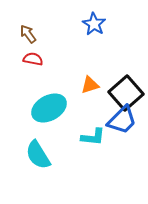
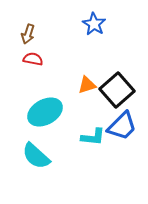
brown arrow: rotated 126 degrees counterclockwise
orange triangle: moved 3 px left
black square: moved 9 px left, 3 px up
cyan ellipse: moved 4 px left, 4 px down
blue trapezoid: moved 6 px down
cyan semicircle: moved 2 px left, 1 px down; rotated 16 degrees counterclockwise
